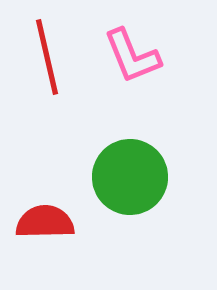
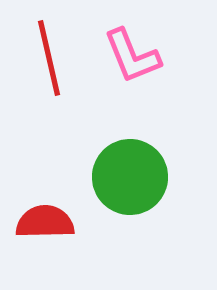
red line: moved 2 px right, 1 px down
